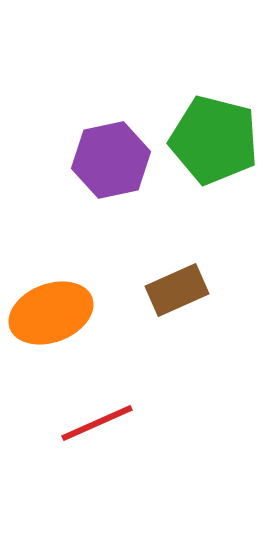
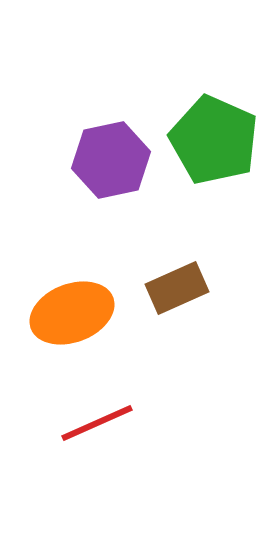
green pentagon: rotated 10 degrees clockwise
brown rectangle: moved 2 px up
orange ellipse: moved 21 px right
